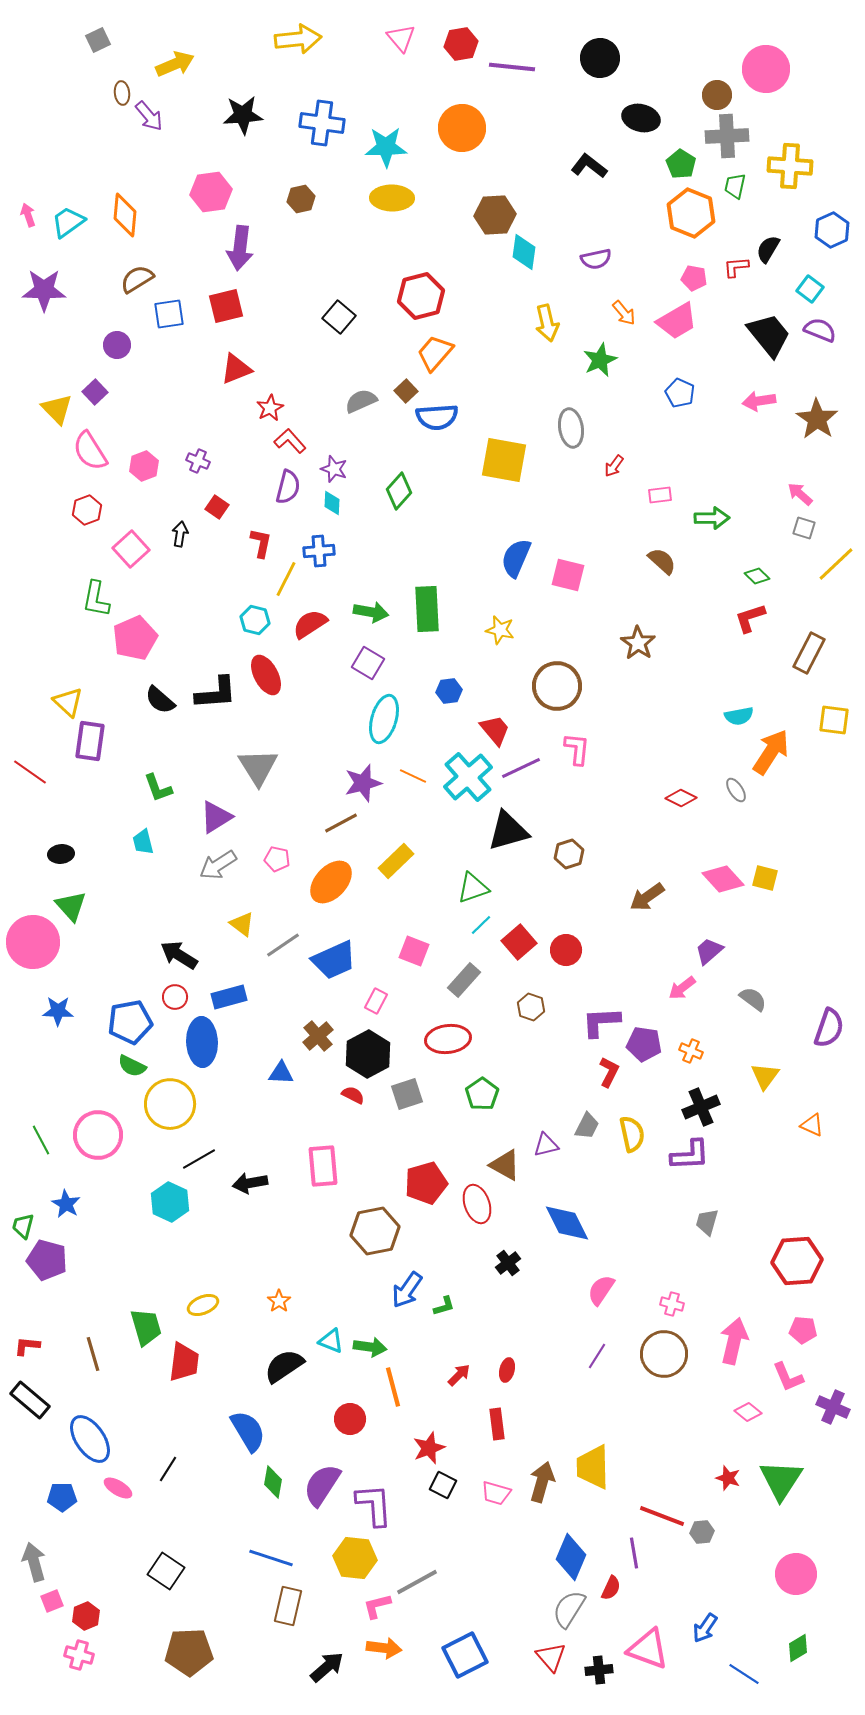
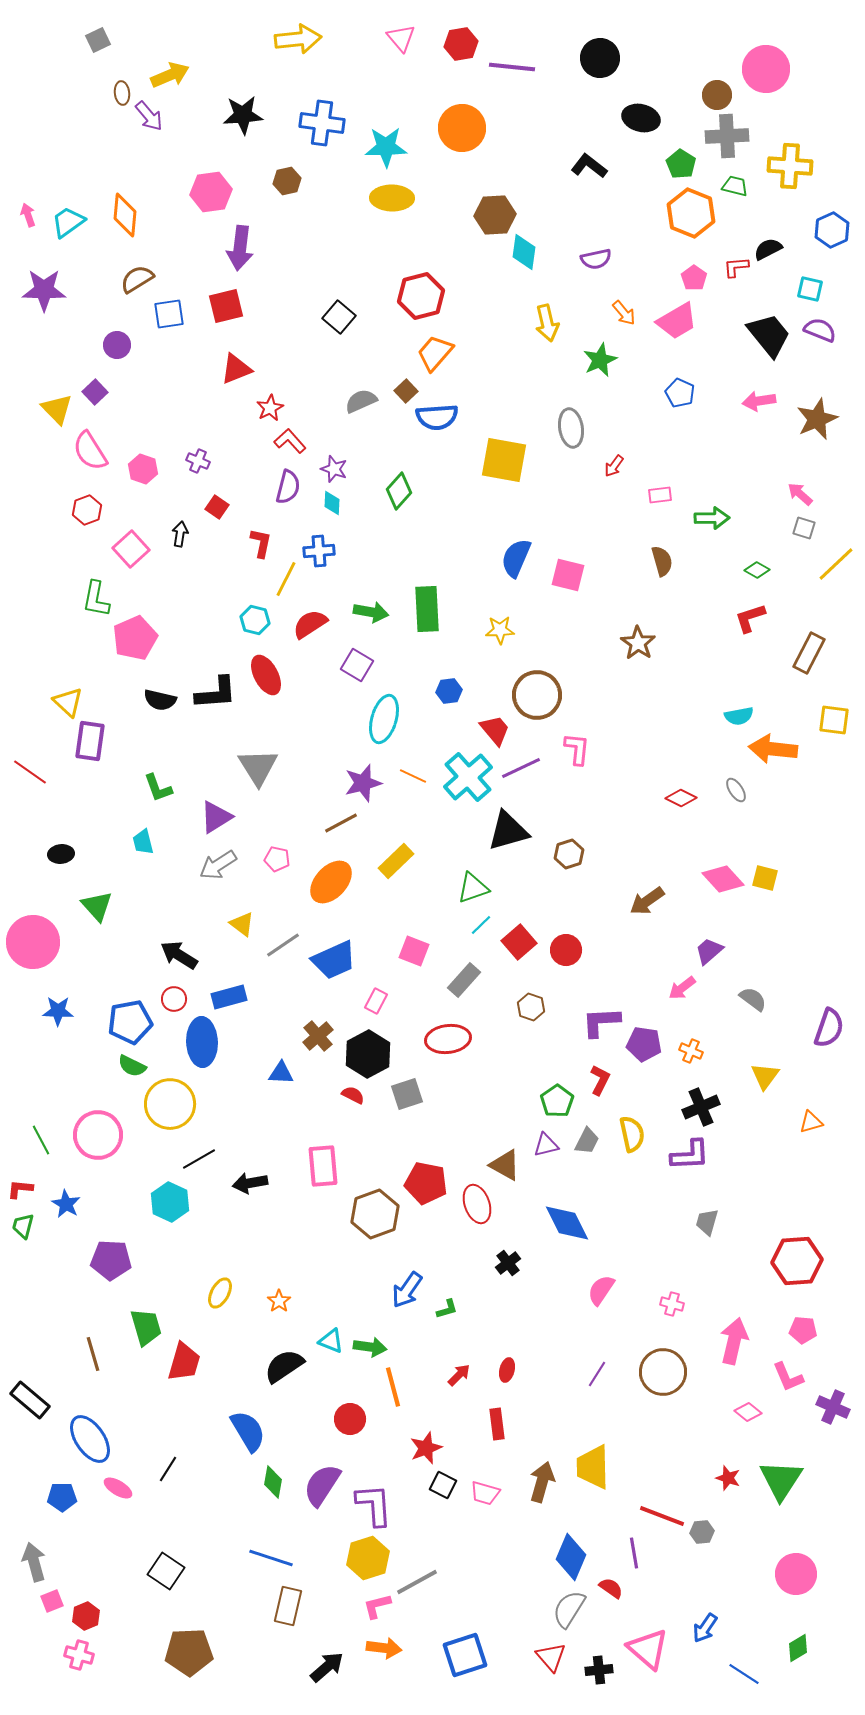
yellow arrow at (175, 64): moved 5 px left, 11 px down
green trapezoid at (735, 186): rotated 92 degrees clockwise
brown hexagon at (301, 199): moved 14 px left, 18 px up
black semicircle at (768, 249): rotated 32 degrees clockwise
pink pentagon at (694, 278): rotated 25 degrees clockwise
cyan square at (810, 289): rotated 24 degrees counterclockwise
brown star at (817, 419): rotated 15 degrees clockwise
pink hexagon at (144, 466): moved 1 px left, 3 px down; rotated 20 degrees counterclockwise
brown semicircle at (662, 561): rotated 32 degrees clockwise
green diamond at (757, 576): moved 6 px up; rotated 15 degrees counterclockwise
yellow star at (500, 630): rotated 16 degrees counterclockwise
purple square at (368, 663): moved 11 px left, 2 px down
brown circle at (557, 686): moved 20 px left, 9 px down
black semicircle at (160, 700): rotated 28 degrees counterclockwise
orange arrow at (771, 752): moved 2 px right, 3 px up; rotated 117 degrees counterclockwise
brown arrow at (647, 897): moved 4 px down
green triangle at (71, 906): moved 26 px right
red circle at (175, 997): moved 1 px left, 2 px down
red L-shape at (609, 1072): moved 9 px left, 8 px down
green pentagon at (482, 1094): moved 75 px right, 7 px down
orange triangle at (812, 1125): moved 1 px left, 3 px up; rotated 40 degrees counterclockwise
gray trapezoid at (587, 1126): moved 15 px down
red pentagon at (426, 1183): rotated 27 degrees clockwise
brown hexagon at (375, 1231): moved 17 px up; rotated 9 degrees counterclockwise
purple pentagon at (47, 1260): moved 64 px right; rotated 12 degrees counterclockwise
yellow ellipse at (203, 1305): moved 17 px right, 12 px up; rotated 40 degrees counterclockwise
green L-shape at (444, 1306): moved 3 px right, 3 px down
red L-shape at (27, 1346): moved 7 px left, 157 px up
brown circle at (664, 1354): moved 1 px left, 18 px down
purple line at (597, 1356): moved 18 px down
red trapezoid at (184, 1362): rotated 9 degrees clockwise
red star at (429, 1448): moved 3 px left
pink trapezoid at (496, 1493): moved 11 px left
yellow hexagon at (355, 1558): moved 13 px right; rotated 24 degrees counterclockwise
red semicircle at (611, 1588): rotated 80 degrees counterclockwise
pink triangle at (648, 1649): rotated 21 degrees clockwise
blue square at (465, 1655): rotated 9 degrees clockwise
